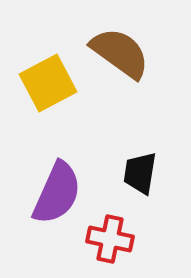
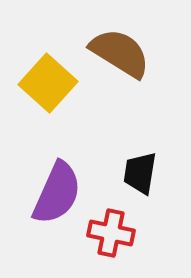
brown semicircle: rotated 4 degrees counterclockwise
yellow square: rotated 20 degrees counterclockwise
red cross: moved 1 px right, 6 px up
